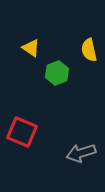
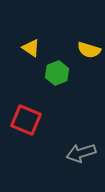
yellow semicircle: rotated 60 degrees counterclockwise
red square: moved 4 px right, 12 px up
